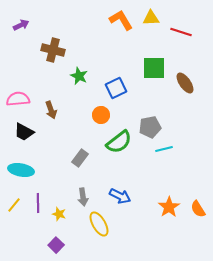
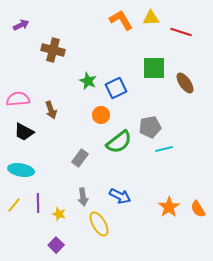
green star: moved 9 px right, 5 px down
